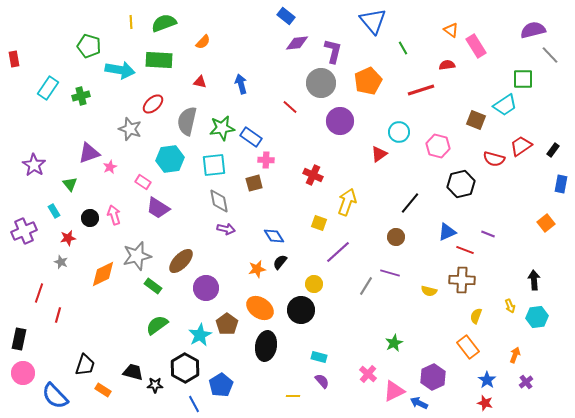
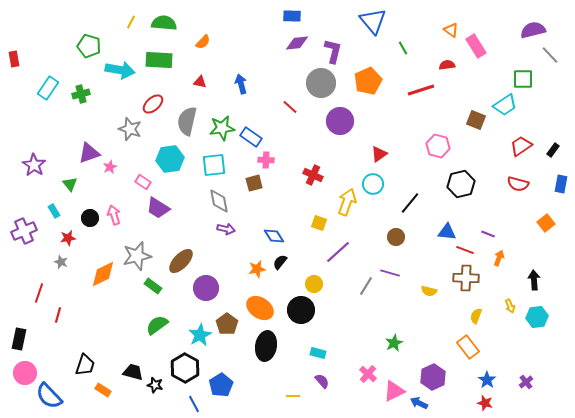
blue rectangle at (286, 16): moved 6 px right; rotated 36 degrees counterclockwise
yellow line at (131, 22): rotated 32 degrees clockwise
green semicircle at (164, 23): rotated 25 degrees clockwise
green cross at (81, 96): moved 2 px up
cyan circle at (399, 132): moved 26 px left, 52 px down
red semicircle at (494, 159): moved 24 px right, 25 px down
blue triangle at (447, 232): rotated 30 degrees clockwise
brown cross at (462, 280): moved 4 px right, 2 px up
orange arrow at (515, 355): moved 16 px left, 97 px up
cyan rectangle at (319, 357): moved 1 px left, 4 px up
pink circle at (23, 373): moved 2 px right
black star at (155, 385): rotated 14 degrees clockwise
blue semicircle at (55, 396): moved 6 px left
